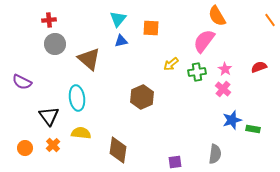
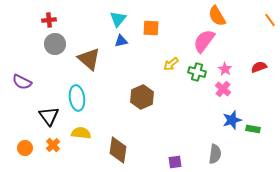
green cross: rotated 24 degrees clockwise
